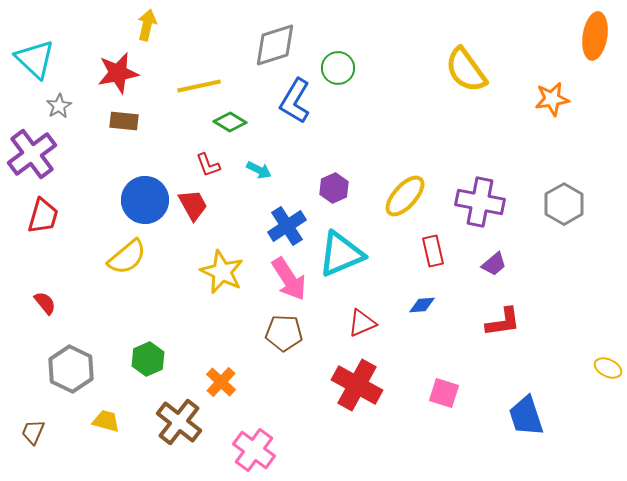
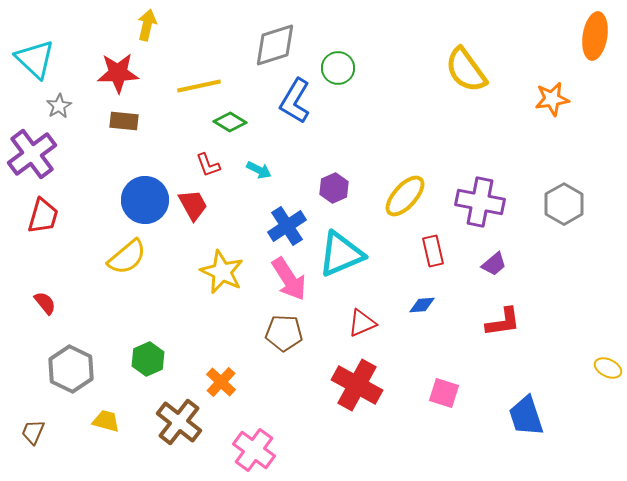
red star at (118, 73): rotated 9 degrees clockwise
